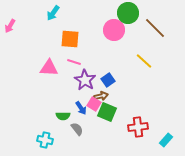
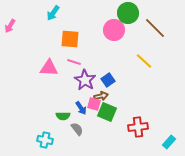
pink square: rotated 16 degrees counterclockwise
cyan rectangle: moved 3 px right, 2 px down
